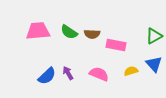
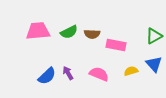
green semicircle: rotated 60 degrees counterclockwise
